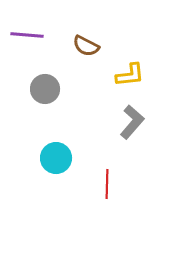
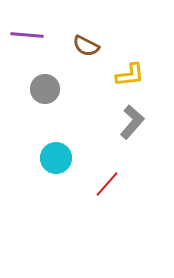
red line: rotated 40 degrees clockwise
